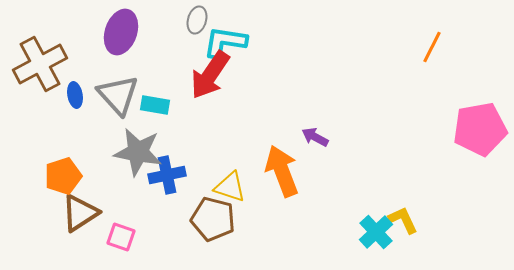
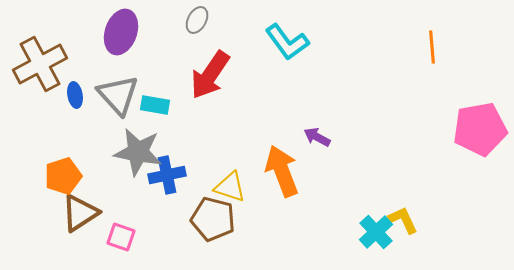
gray ellipse: rotated 12 degrees clockwise
cyan L-shape: moved 62 px right; rotated 135 degrees counterclockwise
orange line: rotated 32 degrees counterclockwise
purple arrow: moved 2 px right
